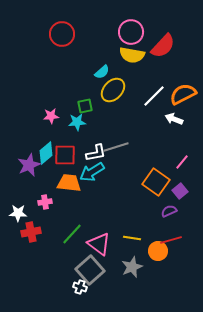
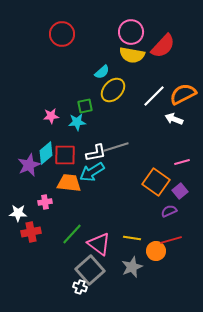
pink line: rotated 35 degrees clockwise
orange circle: moved 2 px left
